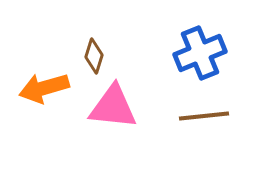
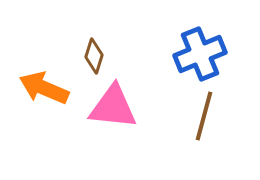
blue cross: moved 1 px down
orange arrow: rotated 39 degrees clockwise
brown line: rotated 69 degrees counterclockwise
